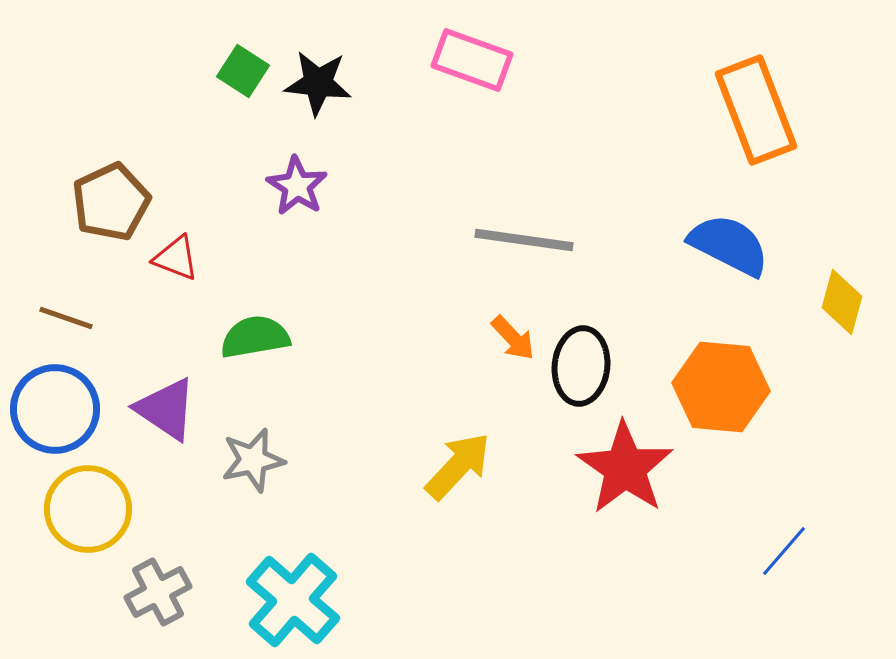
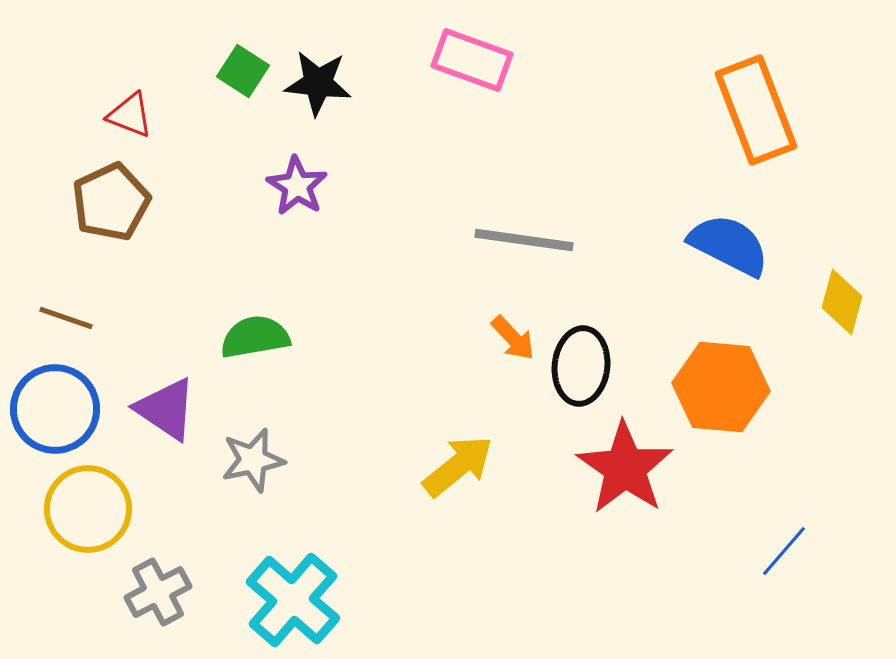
red triangle: moved 46 px left, 143 px up
yellow arrow: rotated 8 degrees clockwise
